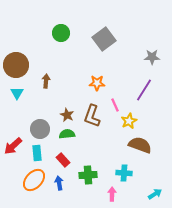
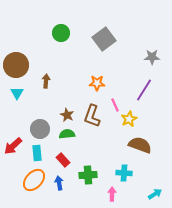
yellow star: moved 2 px up
